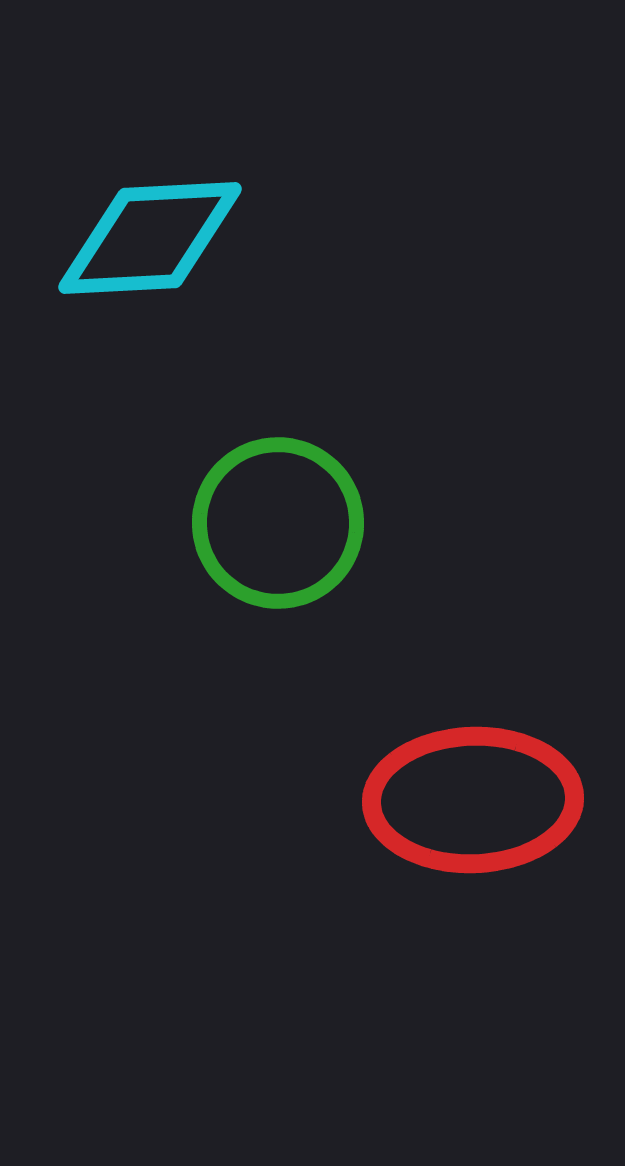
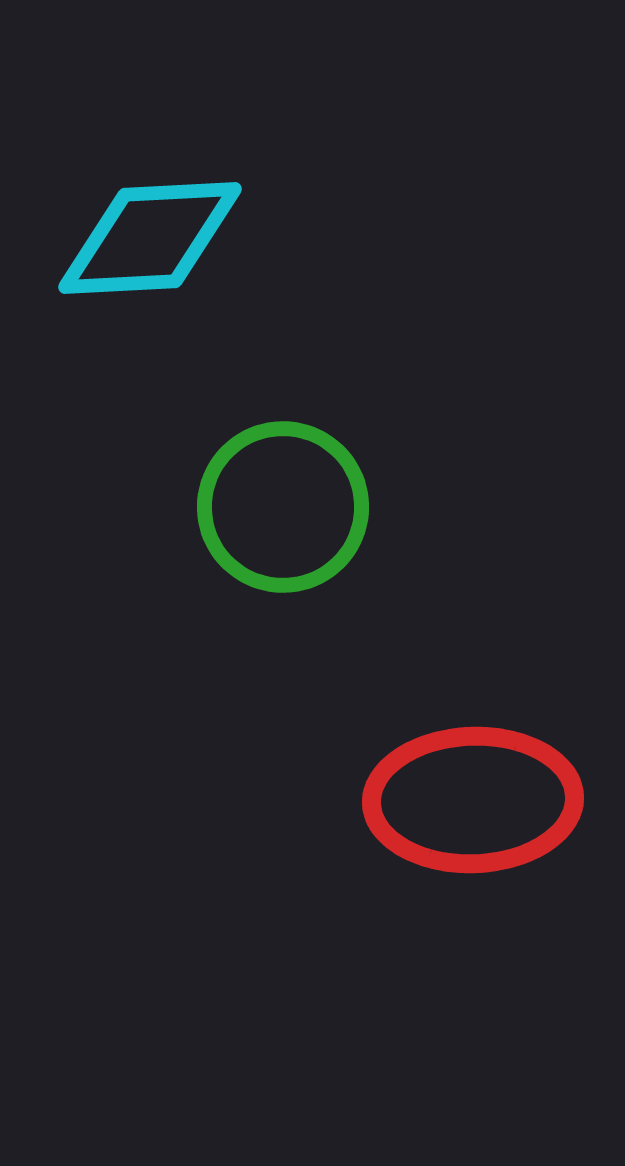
green circle: moved 5 px right, 16 px up
